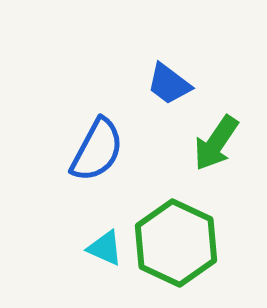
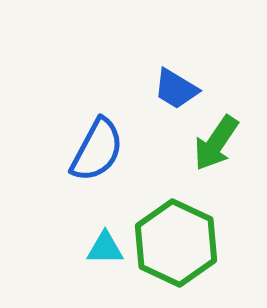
blue trapezoid: moved 7 px right, 5 px down; rotated 6 degrees counterclockwise
cyan triangle: rotated 24 degrees counterclockwise
